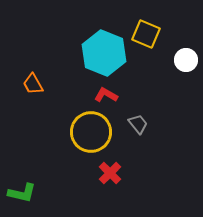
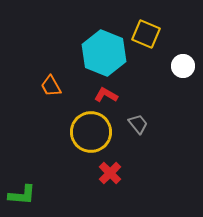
white circle: moved 3 px left, 6 px down
orange trapezoid: moved 18 px right, 2 px down
green L-shape: moved 2 px down; rotated 8 degrees counterclockwise
